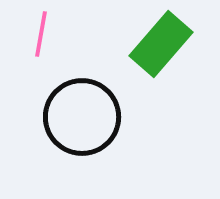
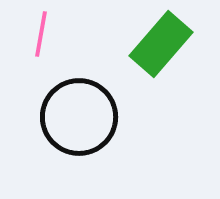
black circle: moved 3 px left
